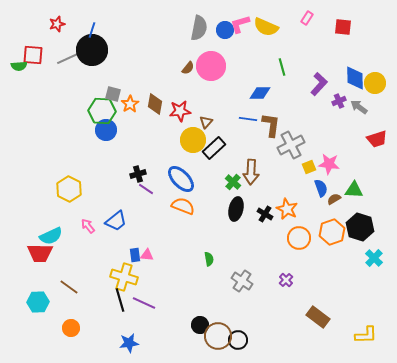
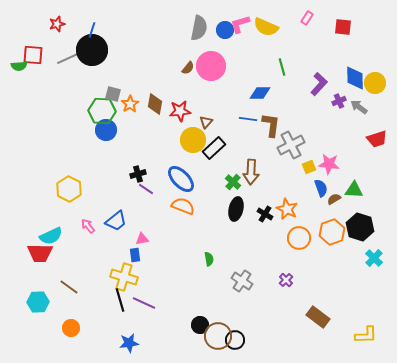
pink triangle at (147, 255): moved 5 px left, 16 px up; rotated 16 degrees counterclockwise
black circle at (238, 340): moved 3 px left
